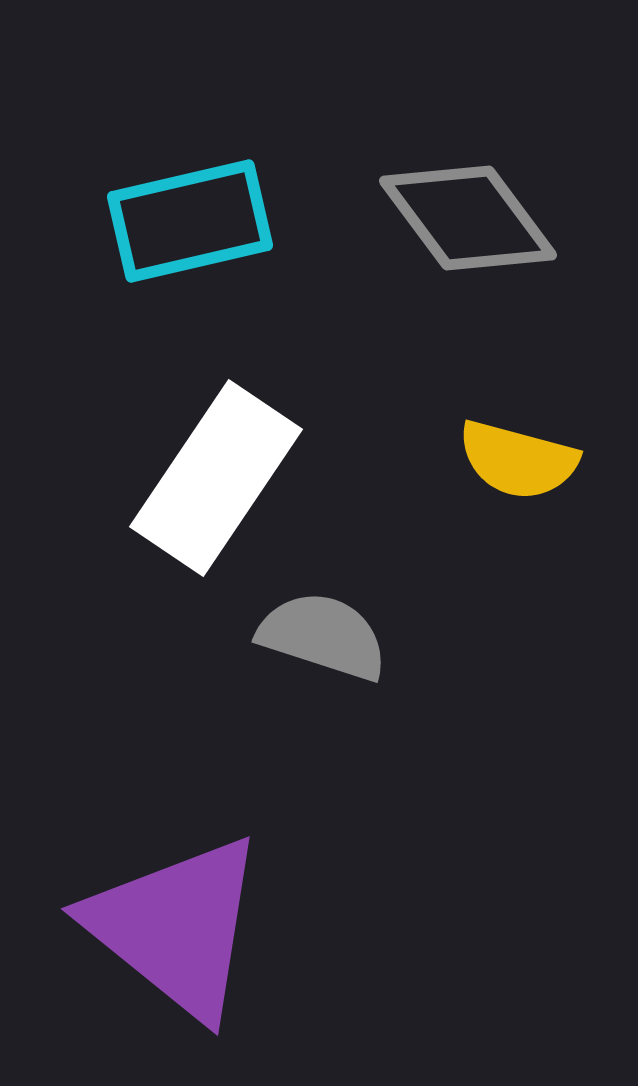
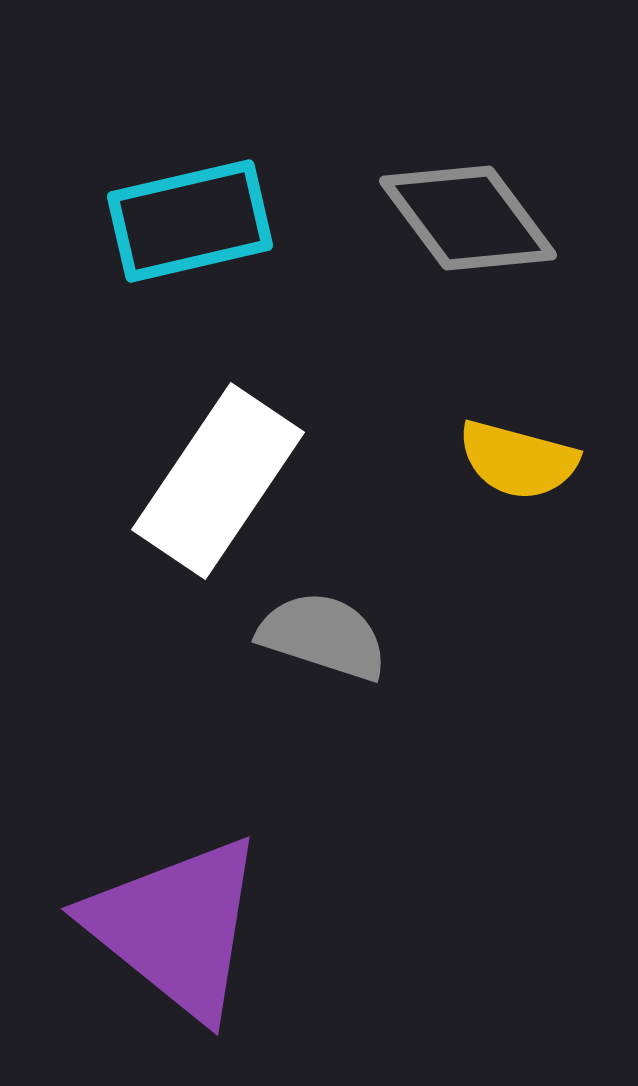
white rectangle: moved 2 px right, 3 px down
